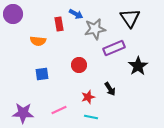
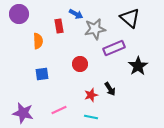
purple circle: moved 6 px right
black triangle: rotated 15 degrees counterclockwise
red rectangle: moved 2 px down
orange semicircle: rotated 98 degrees counterclockwise
red circle: moved 1 px right, 1 px up
red star: moved 3 px right, 2 px up
purple star: rotated 10 degrees clockwise
